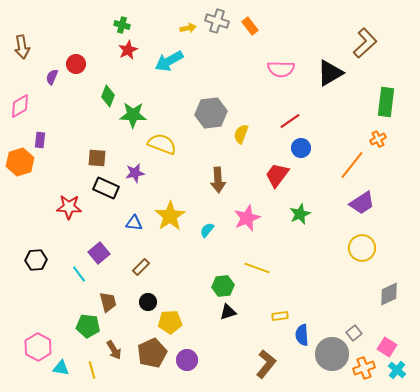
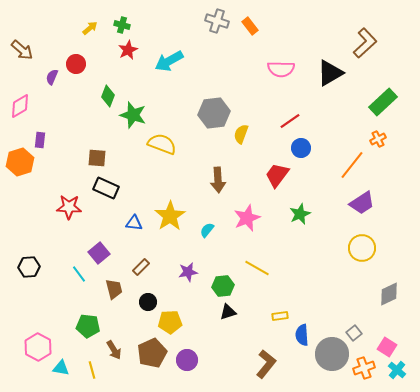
yellow arrow at (188, 28): moved 98 px left; rotated 28 degrees counterclockwise
brown arrow at (22, 47): moved 3 px down; rotated 40 degrees counterclockwise
green rectangle at (386, 102): moved 3 px left; rotated 40 degrees clockwise
gray hexagon at (211, 113): moved 3 px right
green star at (133, 115): rotated 16 degrees clockwise
purple star at (135, 173): moved 53 px right, 99 px down
black hexagon at (36, 260): moved 7 px left, 7 px down
yellow line at (257, 268): rotated 10 degrees clockwise
brown trapezoid at (108, 302): moved 6 px right, 13 px up
